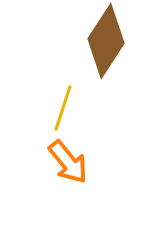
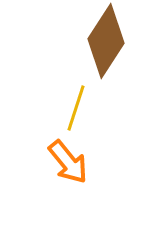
yellow line: moved 13 px right
